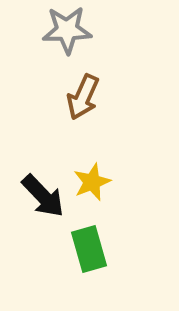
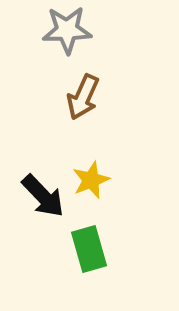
yellow star: moved 1 px left, 2 px up
